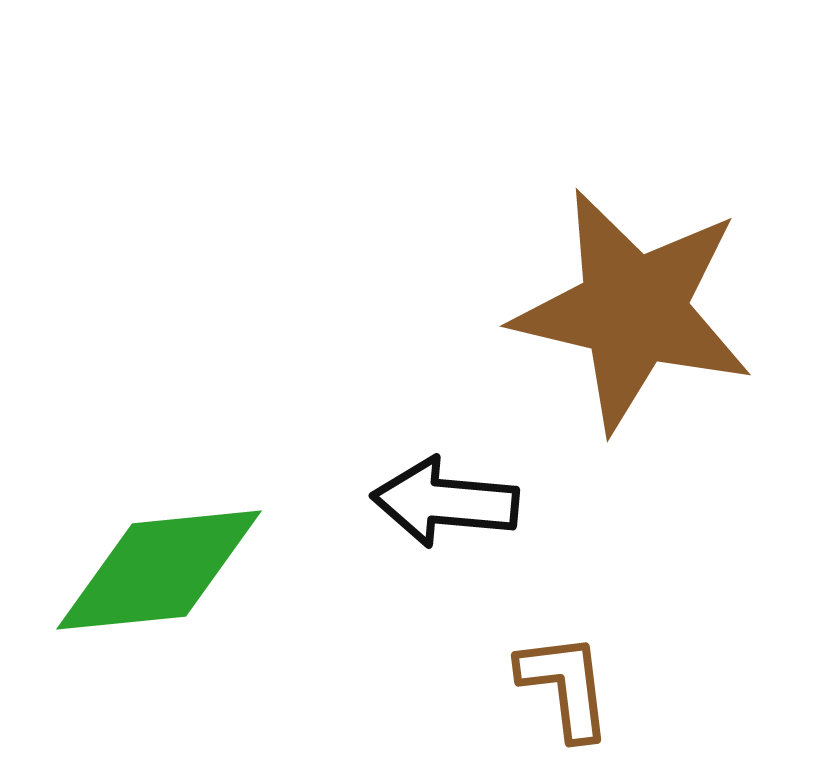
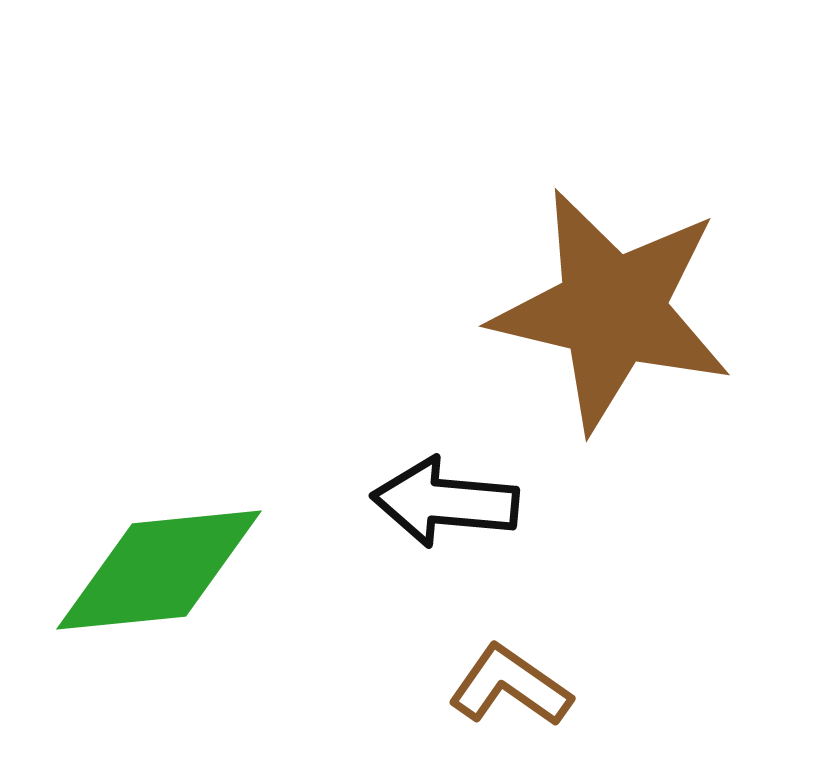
brown star: moved 21 px left
brown L-shape: moved 55 px left; rotated 48 degrees counterclockwise
